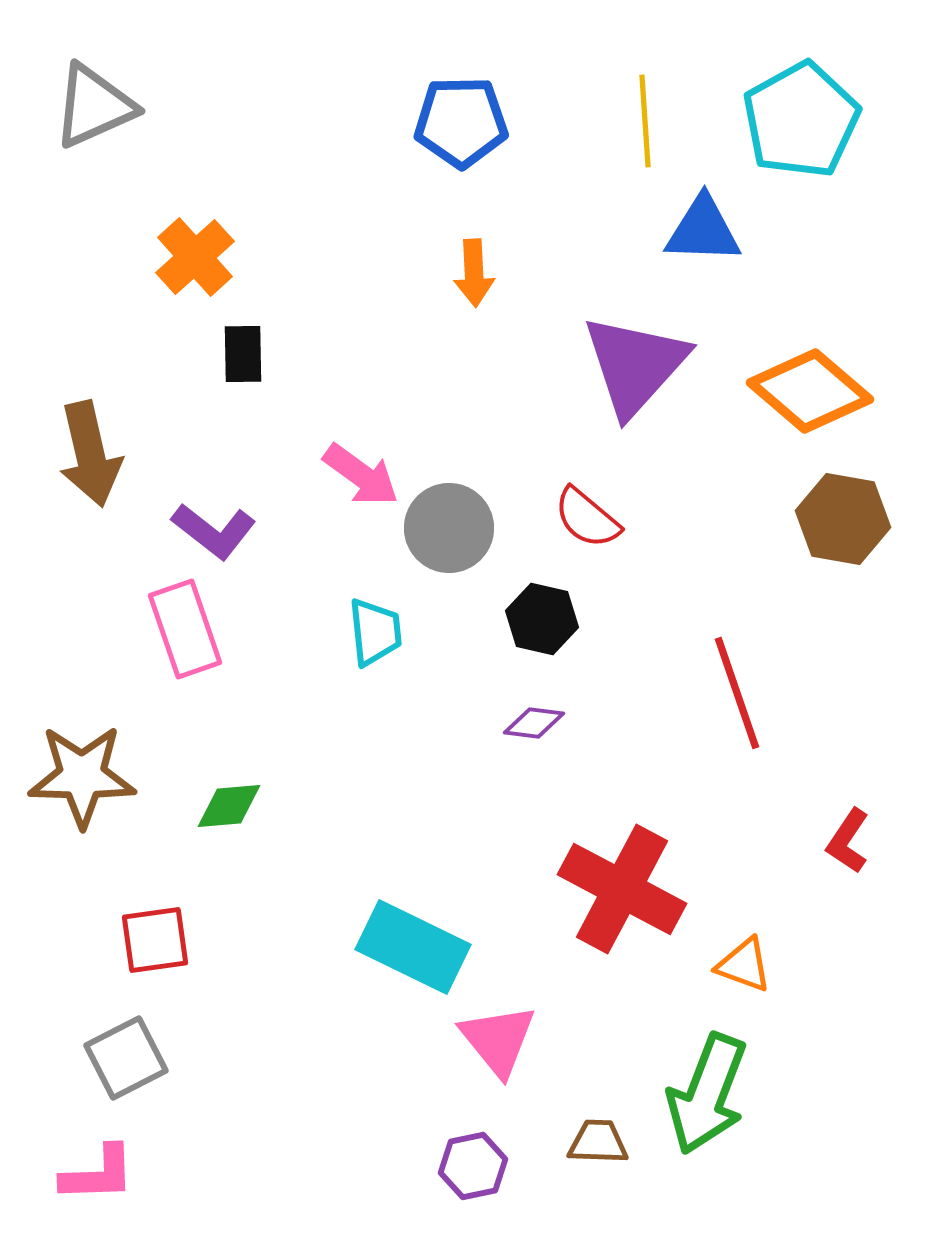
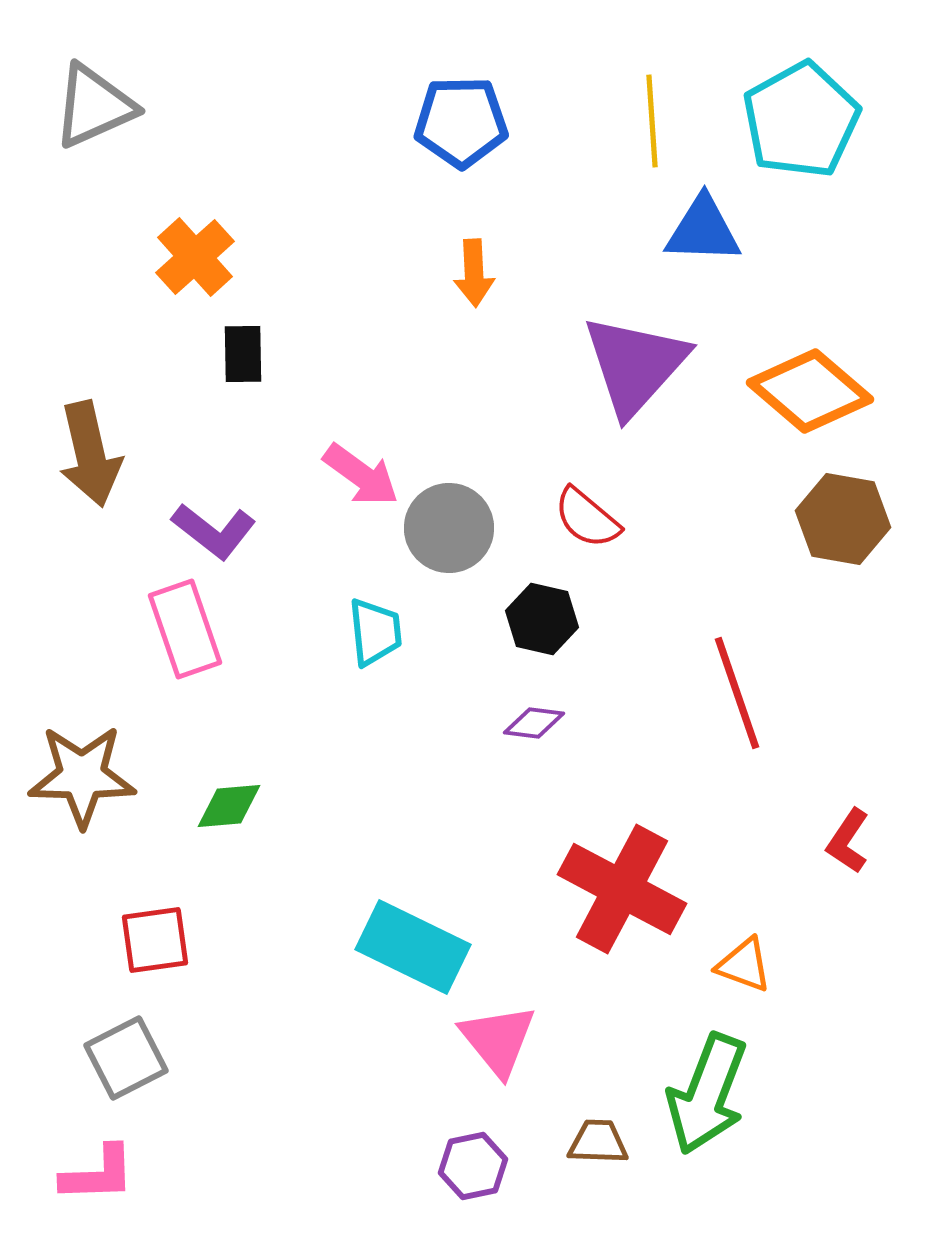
yellow line: moved 7 px right
